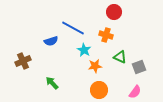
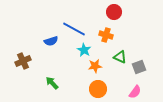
blue line: moved 1 px right, 1 px down
orange circle: moved 1 px left, 1 px up
